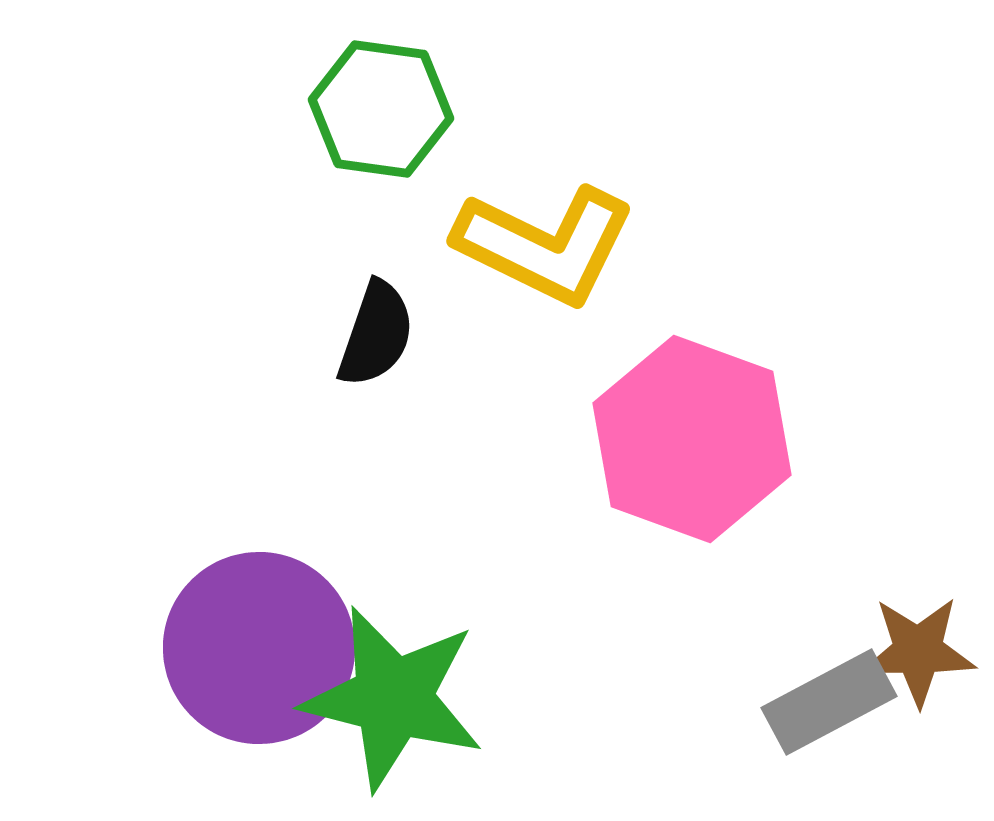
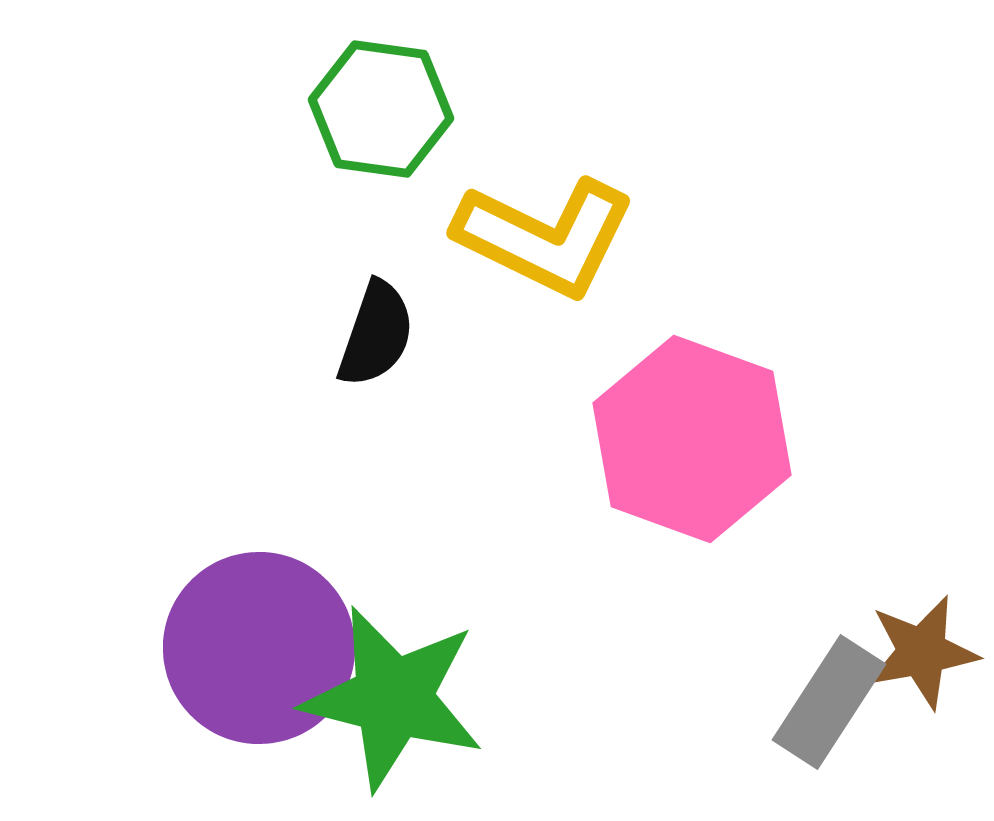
yellow L-shape: moved 8 px up
brown star: moved 4 px right, 1 px down; rotated 10 degrees counterclockwise
gray rectangle: rotated 29 degrees counterclockwise
